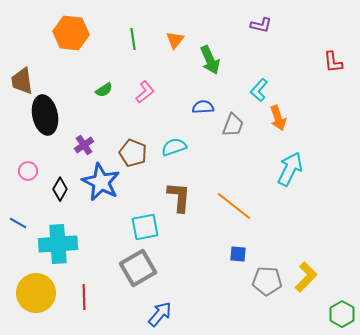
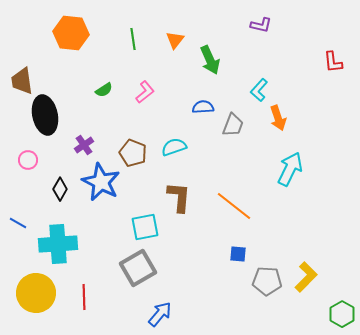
pink circle: moved 11 px up
